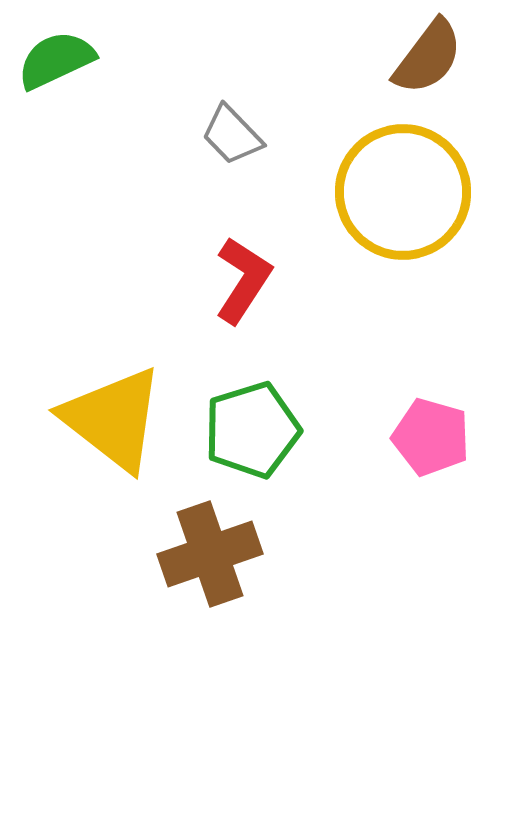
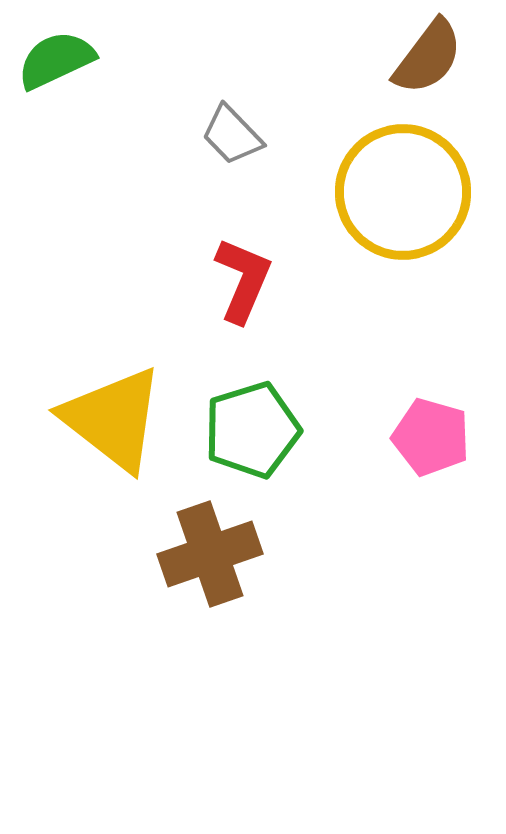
red L-shape: rotated 10 degrees counterclockwise
